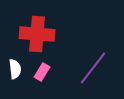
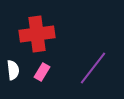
red cross: rotated 12 degrees counterclockwise
white semicircle: moved 2 px left, 1 px down
